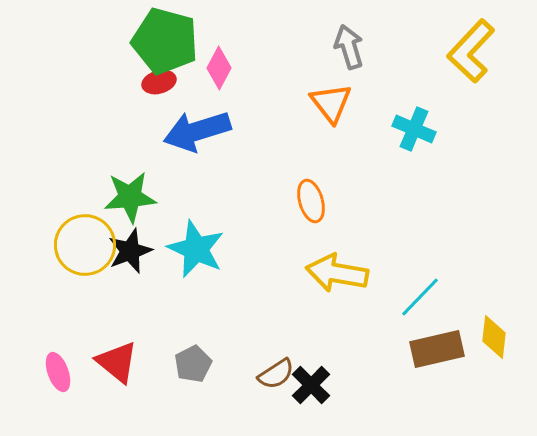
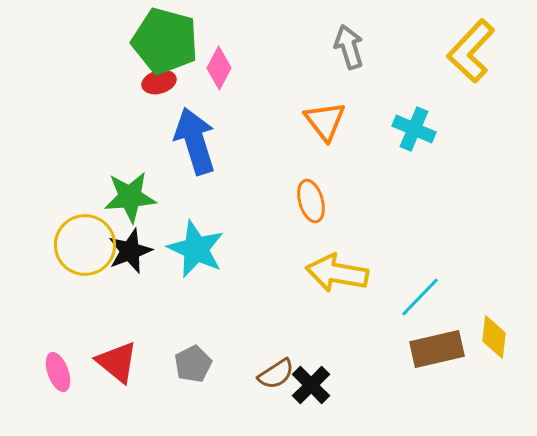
orange triangle: moved 6 px left, 18 px down
blue arrow: moved 2 px left, 10 px down; rotated 90 degrees clockwise
